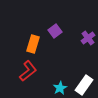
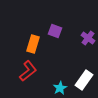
purple square: rotated 32 degrees counterclockwise
purple cross: rotated 16 degrees counterclockwise
white rectangle: moved 5 px up
